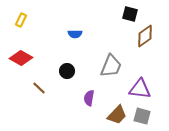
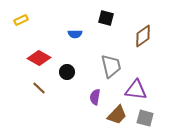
black square: moved 24 px left, 4 px down
yellow rectangle: rotated 40 degrees clockwise
brown diamond: moved 2 px left
red diamond: moved 18 px right
gray trapezoid: rotated 35 degrees counterclockwise
black circle: moved 1 px down
purple triangle: moved 4 px left, 1 px down
purple semicircle: moved 6 px right, 1 px up
gray square: moved 3 px right, 2 px down
